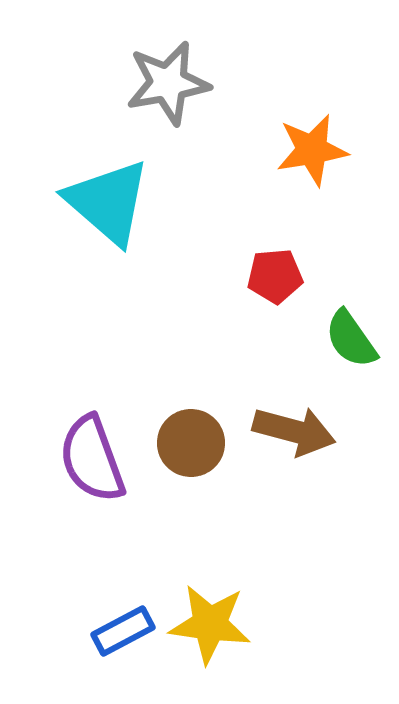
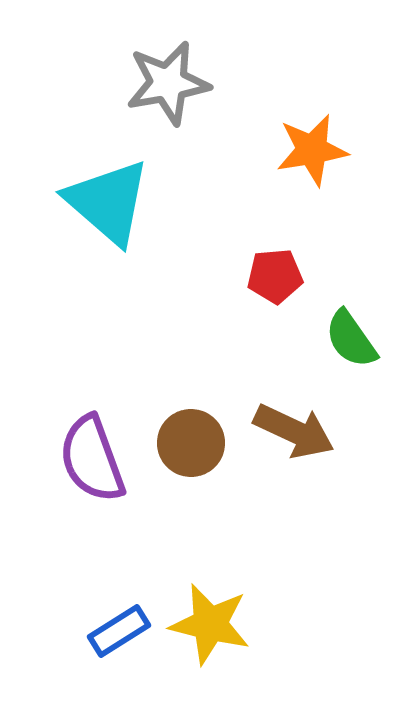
brown arrow: rotated 10 degrees clockwise
yellow star: rotated 6 degrees clockwise
blue rectangle: moved 4 px left; rotated 4 degrees counterclockwise
